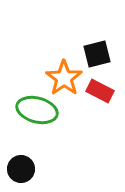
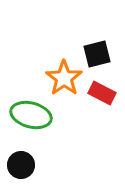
red rectangle: moved 2 px right, 2 px down
green ellipse: moved 6 px left, 5 px down
black circle: moved 4 px up
